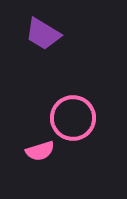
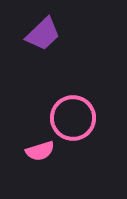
purple trapezoid: rotated 75 degrees counterclockwise
